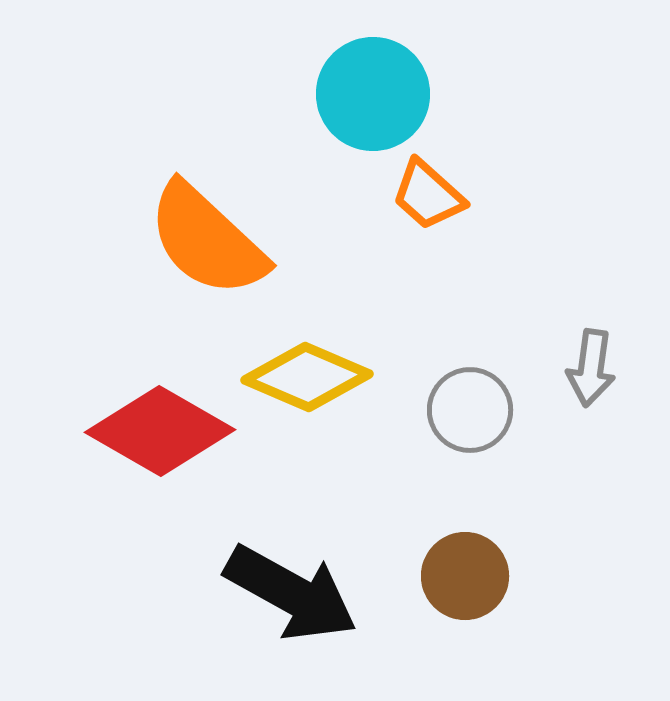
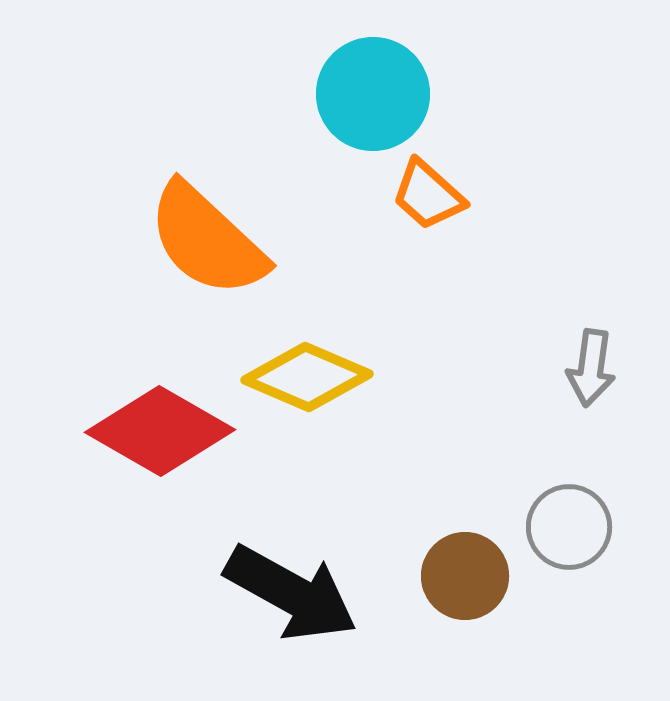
gray circle: moved 99 px right, 117 px down
